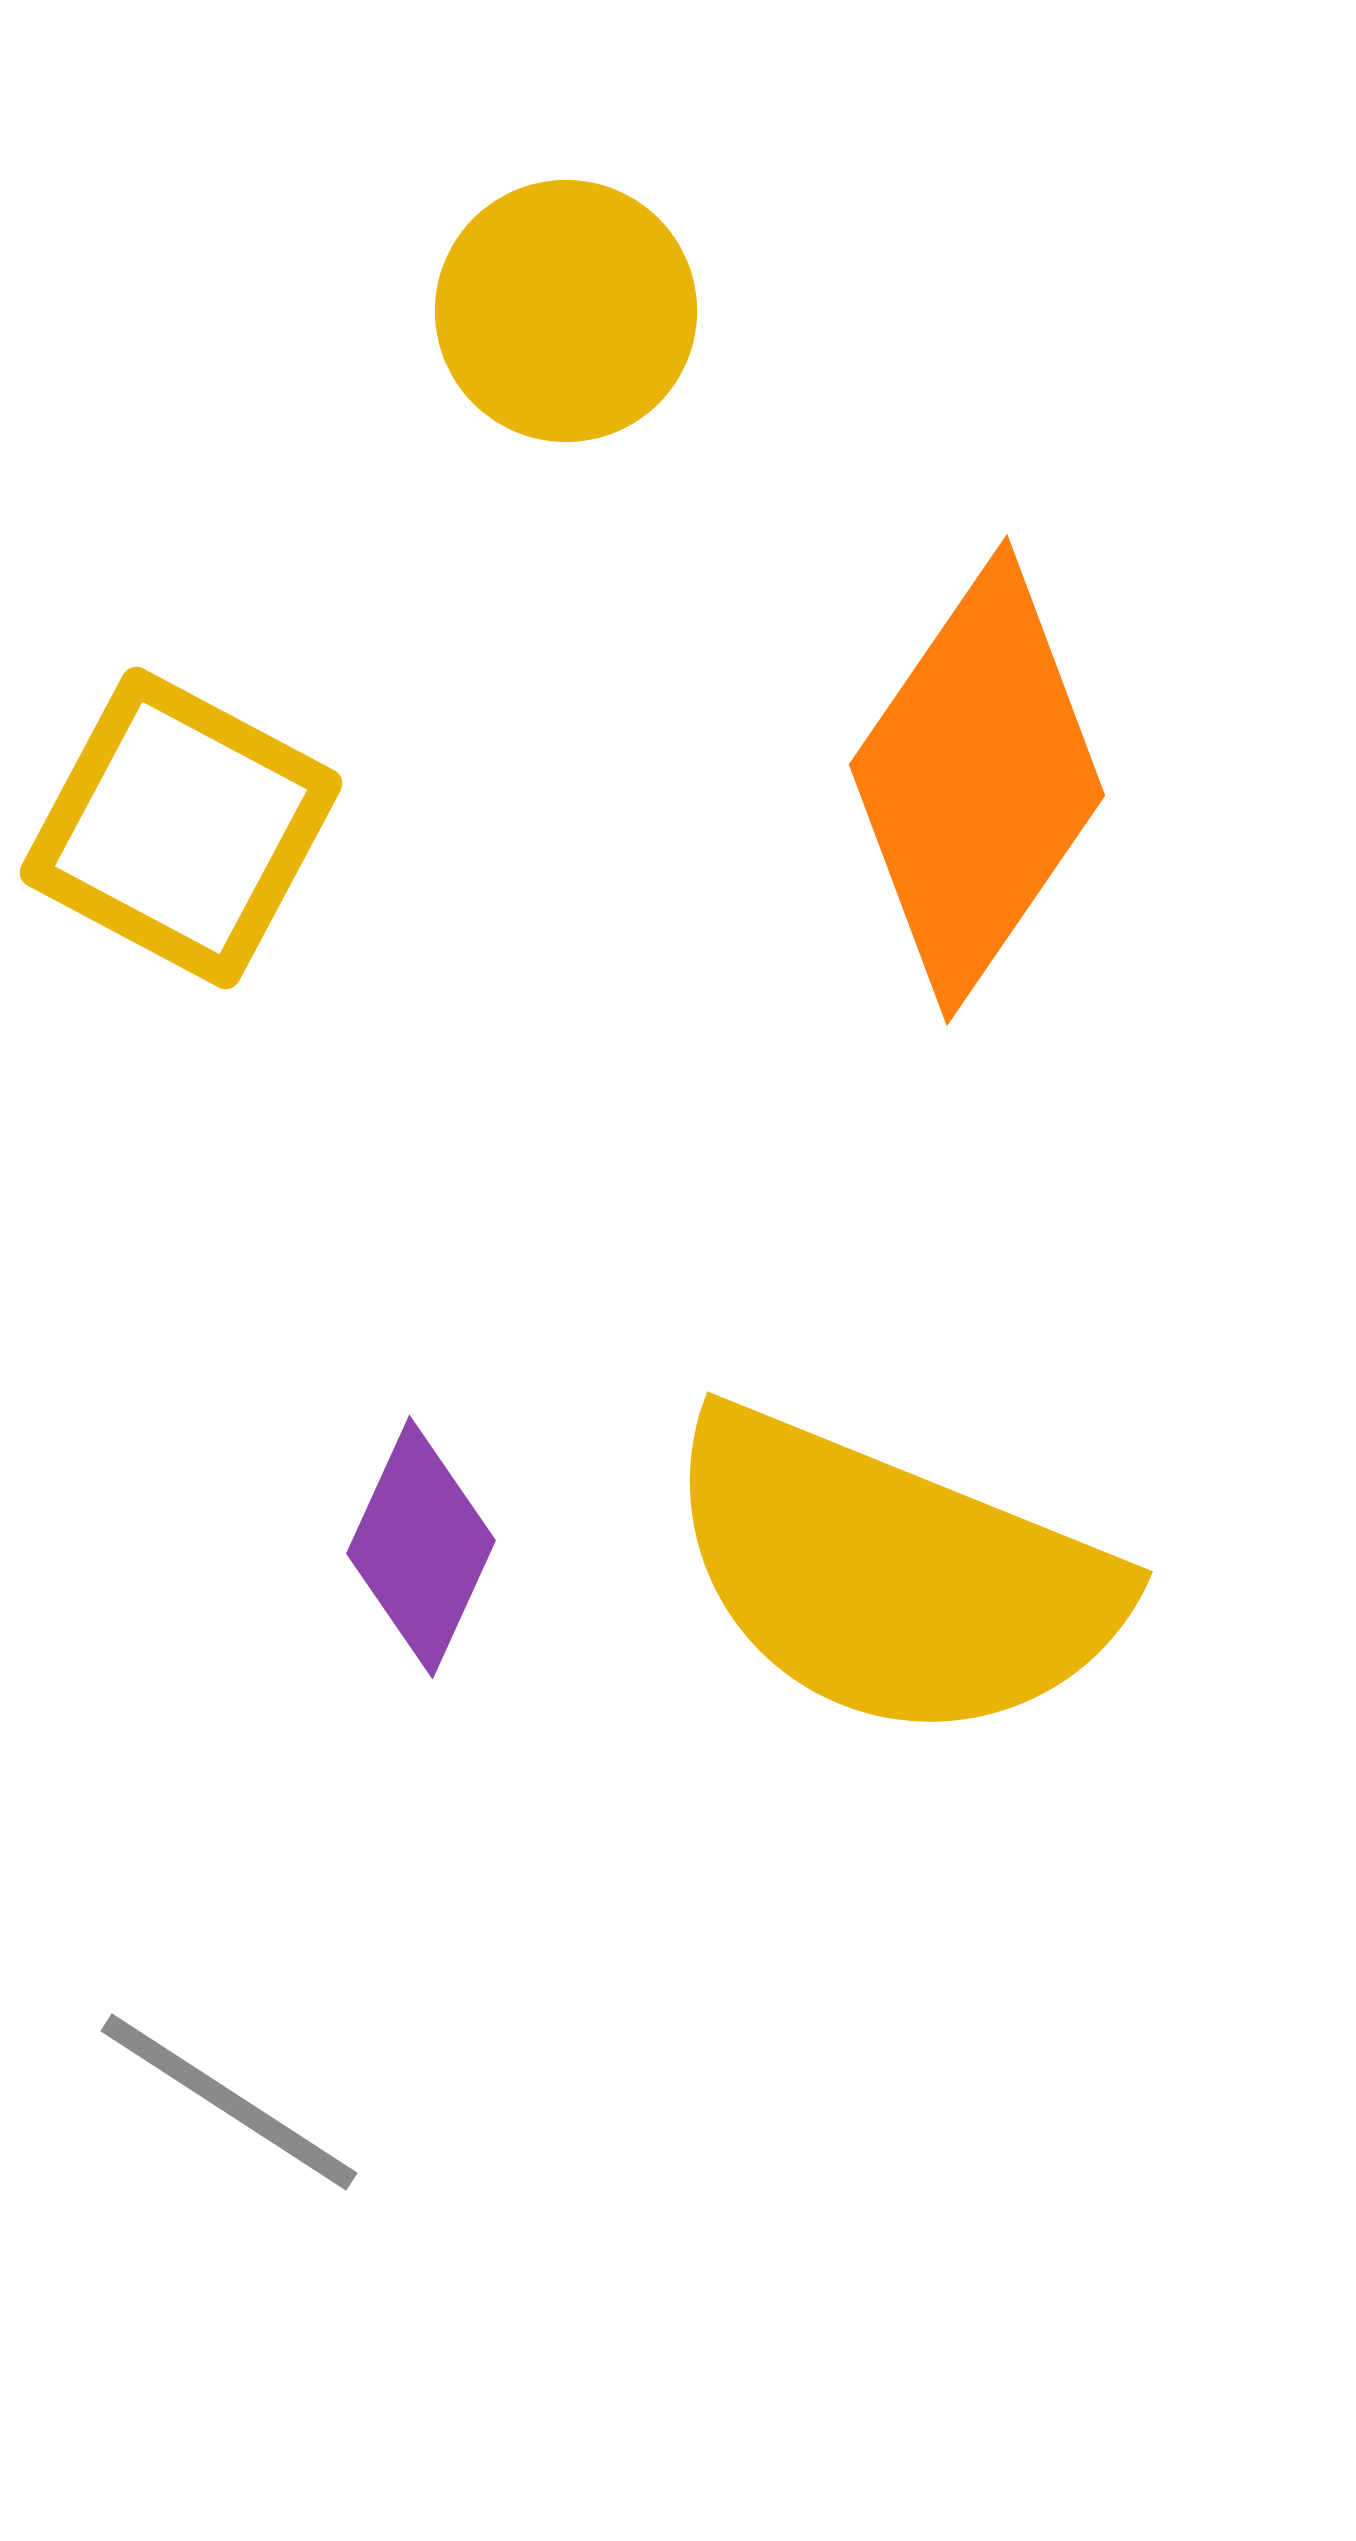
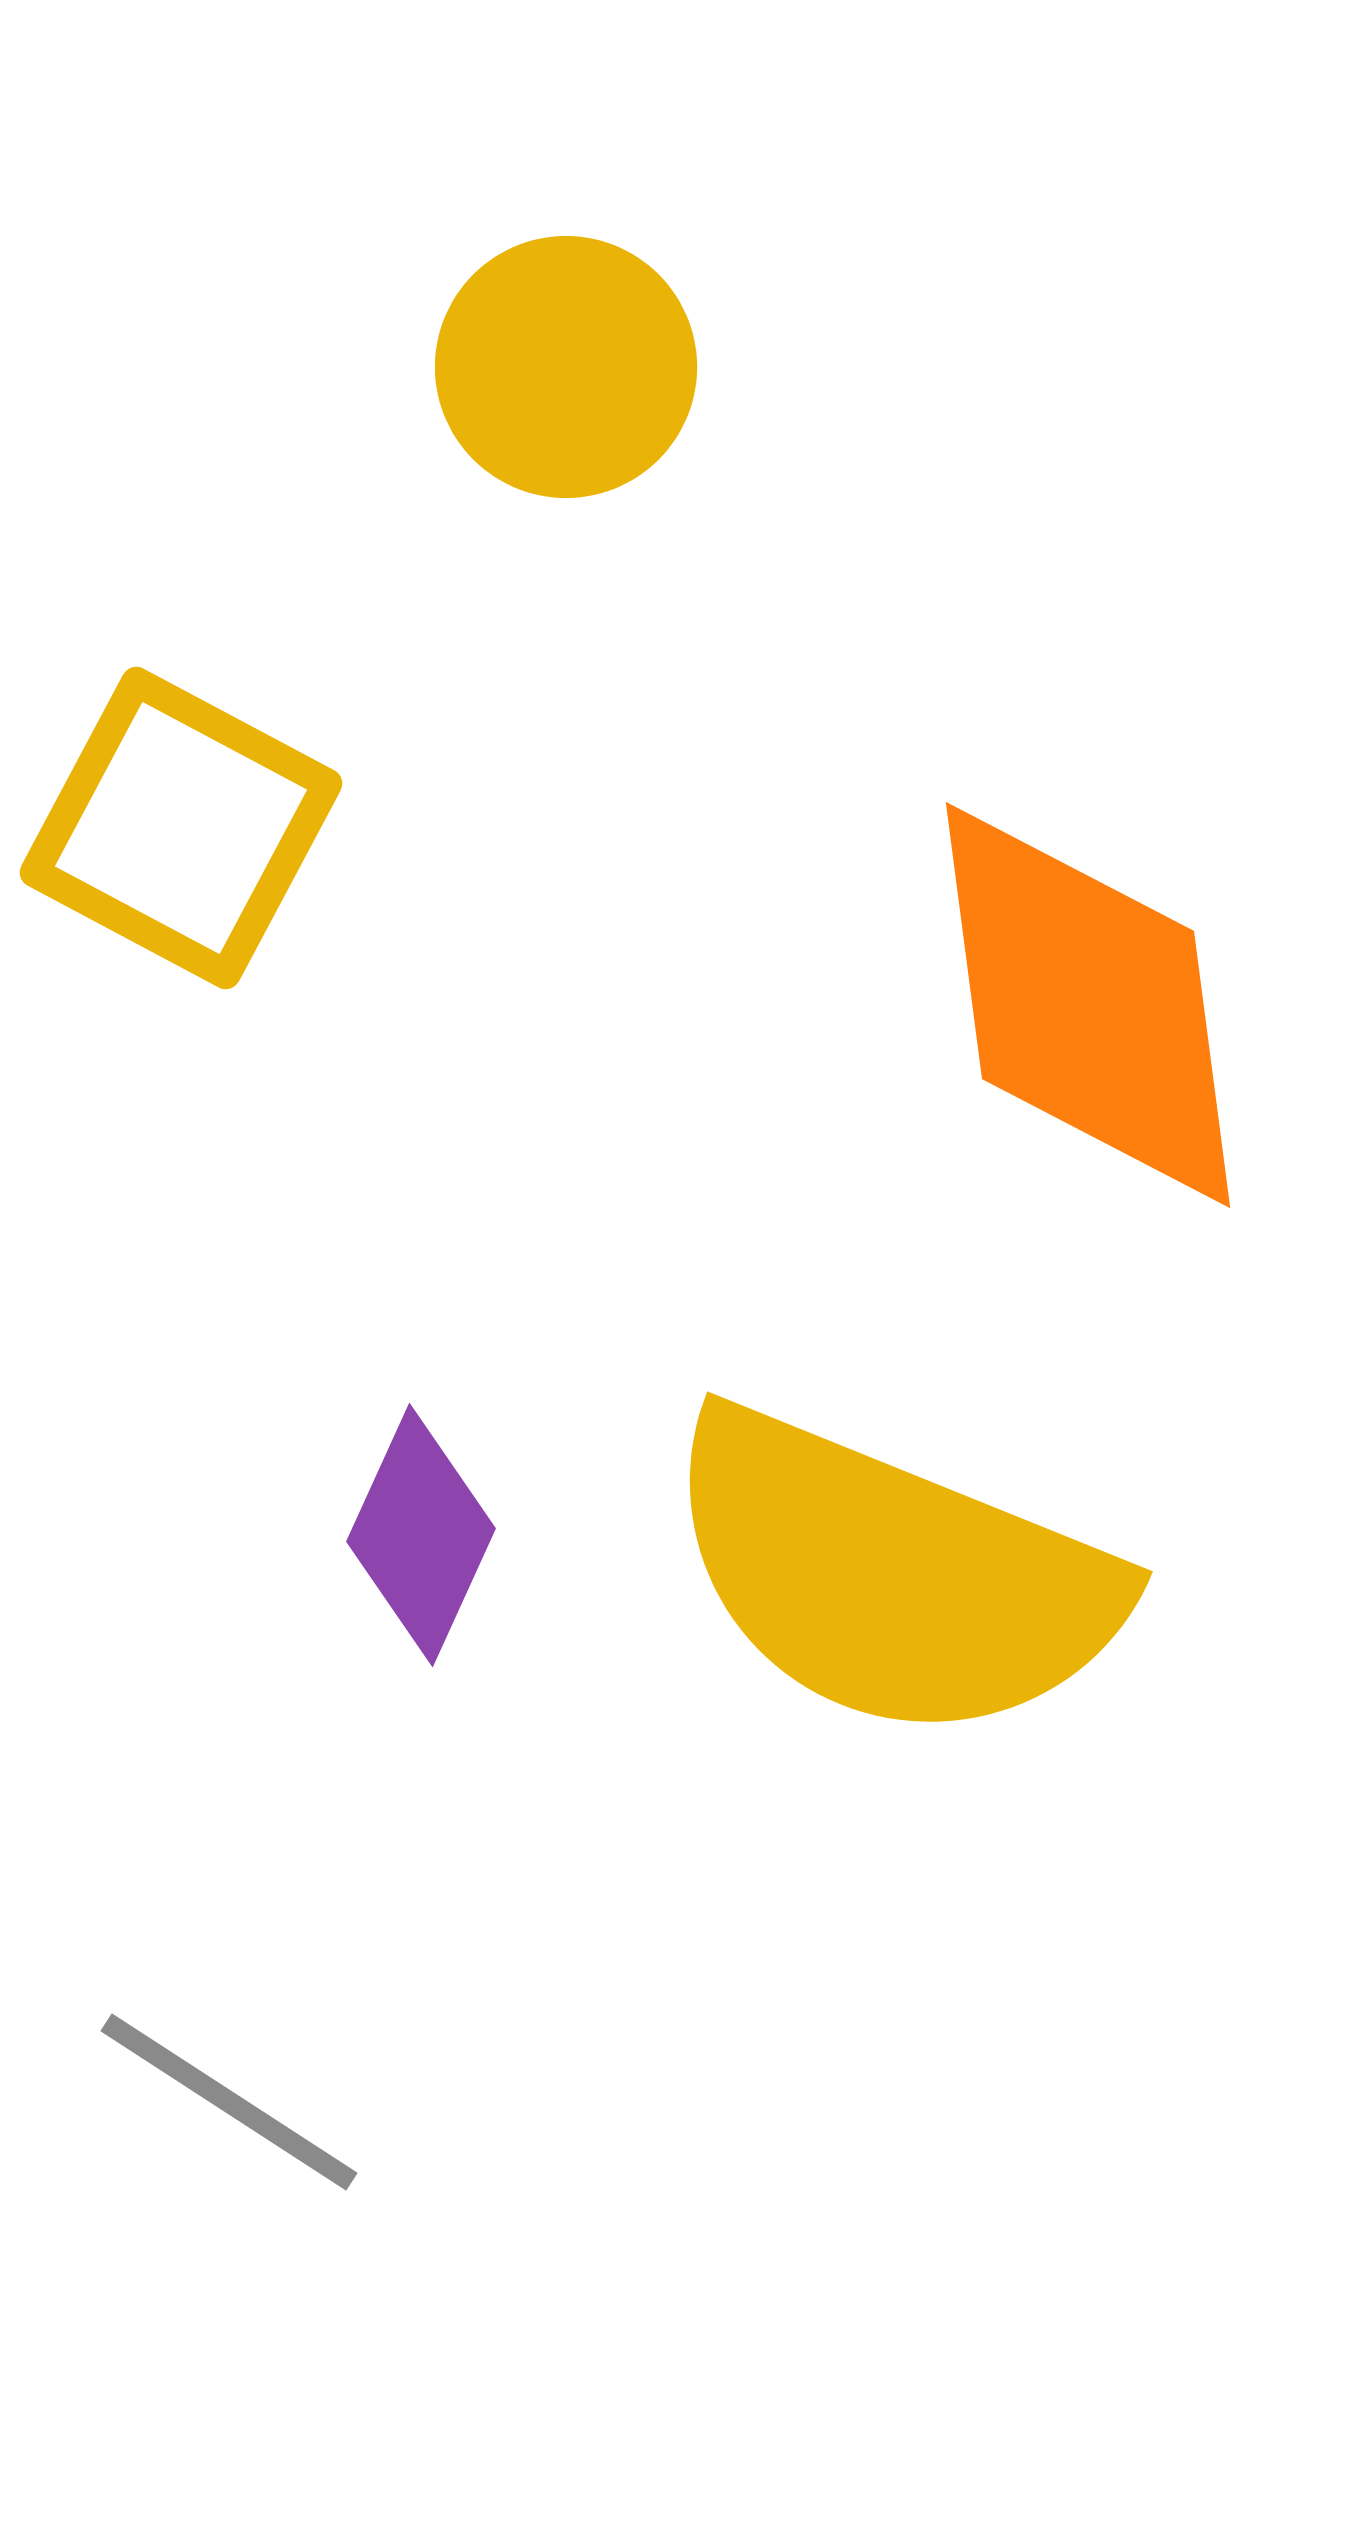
yellow circle: moved 56 px down
orange diamond: moved 111 px right, 225 px down; rotated 42 degrees counterclockwise
purple diamond: moved 12 px up
